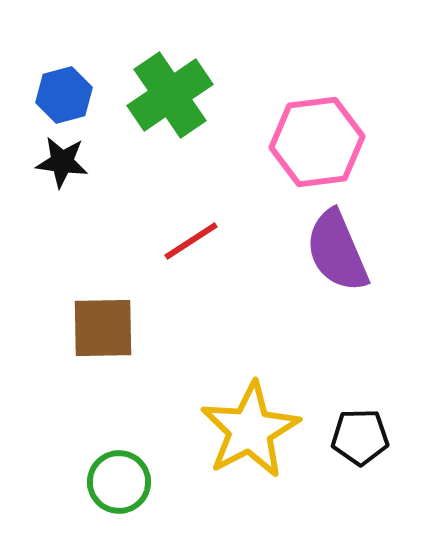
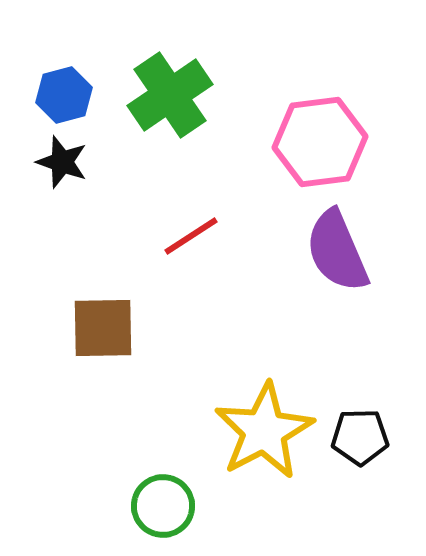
pink hexagon: moved 3 px right
black star: rotated 12 degrees clockwise
red line: moved 5 px up
yellow star: moved 14 px right, 1 px down
green circle: moved 44 px right, 24 px down
